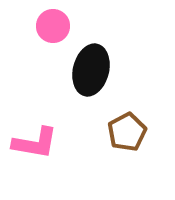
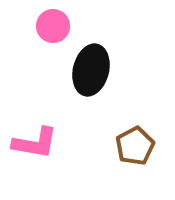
brown pentagon: moved 8 px right, 14 px down
